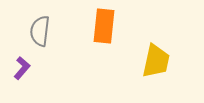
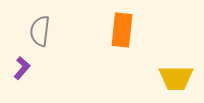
orange rectangle: moved 18 px right, 4 px down
yellow trapezoid: moved 20 px right, 17 px down; rotated 78 degrees clockwise
